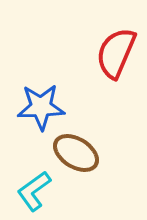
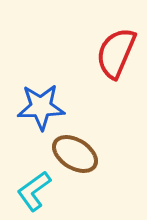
brown ellipse: moved 1 px left, 1 px down
